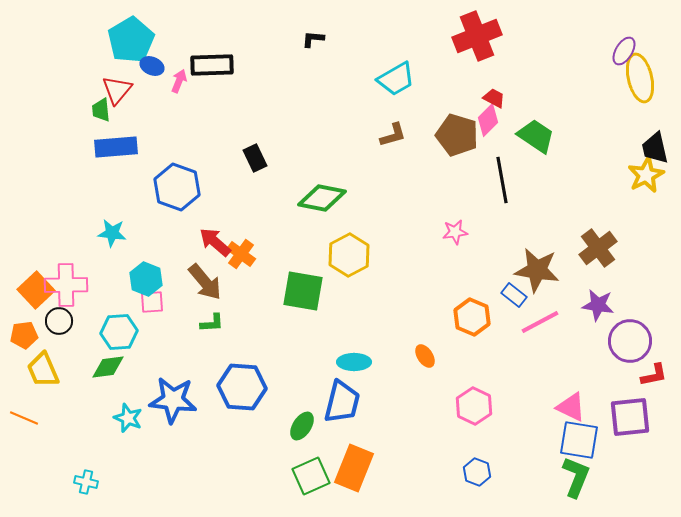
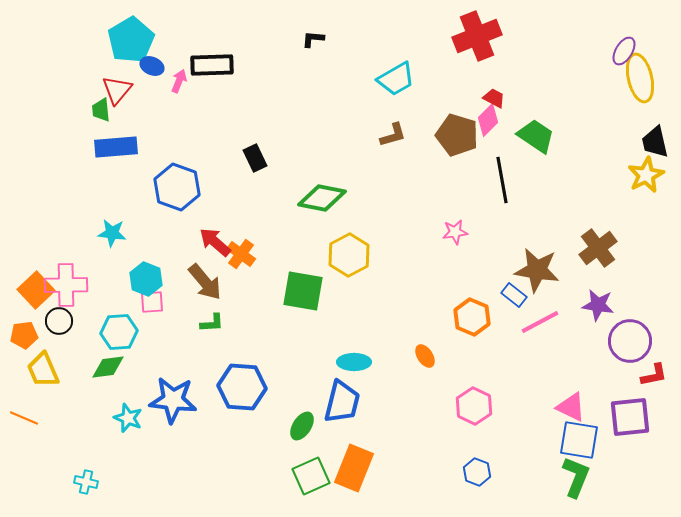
black trapezoid at (655, 148): moved 6 px up
